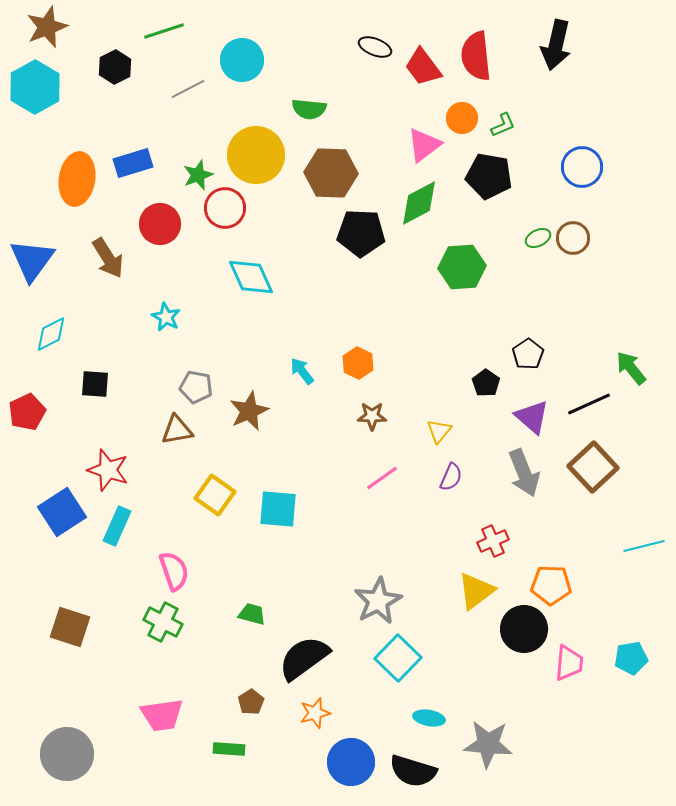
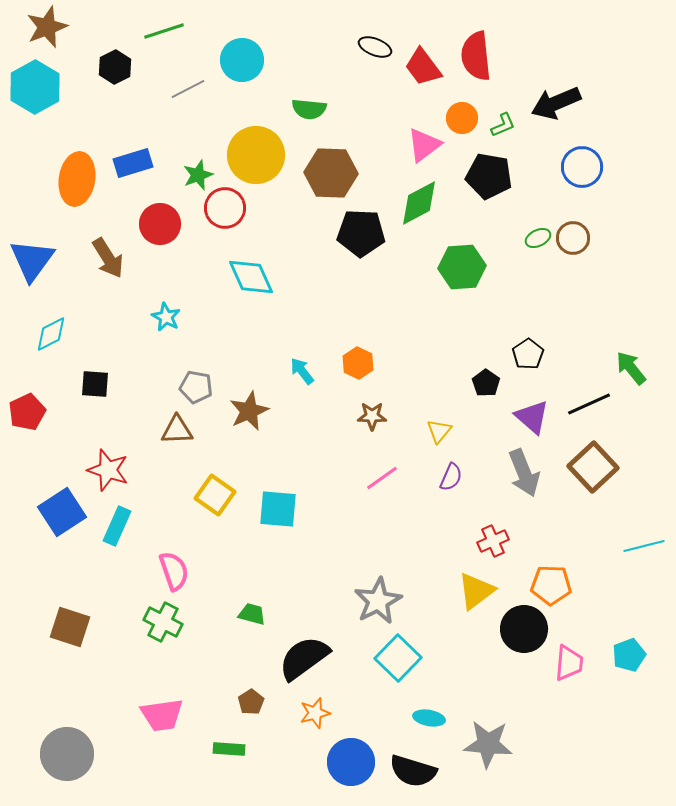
black arrow at (556, 45): moved 58 px down; rotated 54 degrees clockwise
brown triangle at (177, 430): rotated 8 degrees clockwise
cyan pentagon at (631, 658): moved 2 px left, 3 px up; rotated 12 degrees counterclockwise
